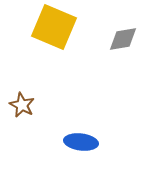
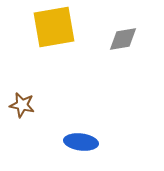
yellow square: rotated 33 degrees counterclockwise
brown star: rotated 15 degrees counterclockwise
